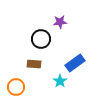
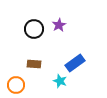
purple star: moved 1 px left, 3 px down; rotated 24 degrees counterclockwise
black circle: moved 7 px left, 10 px up
cyan star: rotated 16 degrees counterclockwise
orange circle: moved 2 px up
